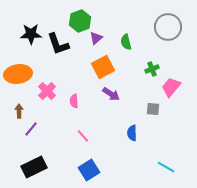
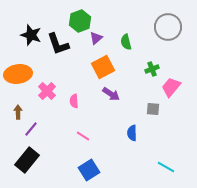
black star: moved 1 px down; rotated 20 degrees clockwise
brown arrow: moved 1 px left, 1 px down
pink line: rotated 16 degrees counterclockwise
black rectangle: moved 7 px left, 7 px up; rotated 25 degrees counterclockwise
